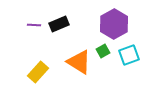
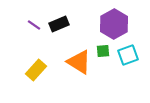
purple line: rotated 32 degrees clockwise
green square: rotated 24 degrees clockwise
cyan square: moved 1 px left
yellow rectangle: moved 2 px left, 2 px up
